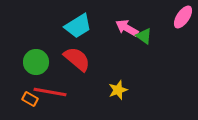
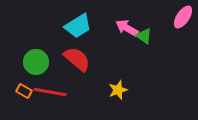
orange rectangle: moved 6 px left, 8 px up
